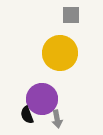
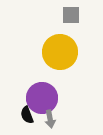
yellow circle: moved 1 px up
purple circle: moved 1 px up
gray arrow: moved 7 px left
